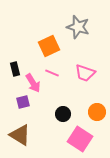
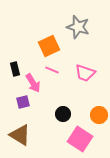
pink line: moved 3 px up
orange circle: moved 2 px right, 3 px down
